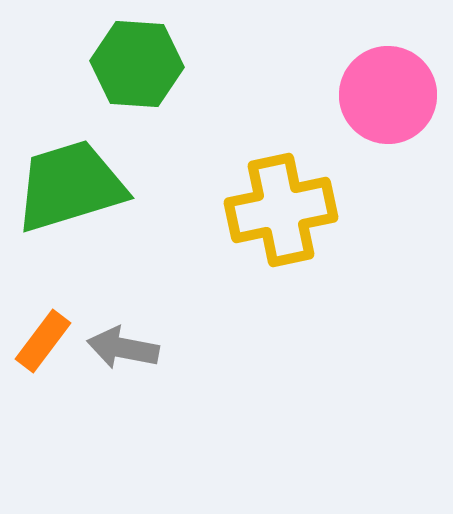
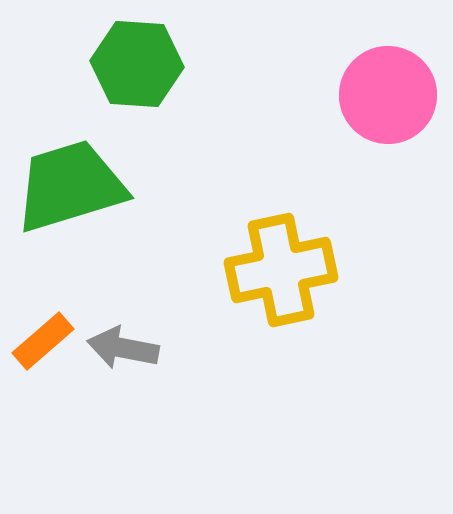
yellow cross: moved 60 px down
orange rectangle: rotated 12 degrees clockwise
